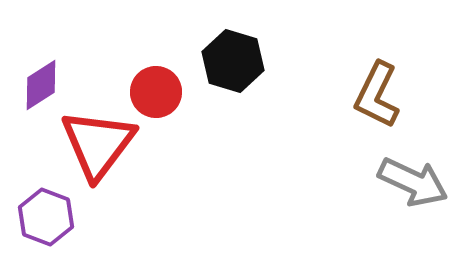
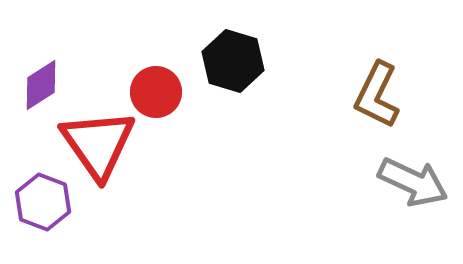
red triangle: rotated 12 degrees counterclockwise
purple hexagon: moved 3 px left, 15 px up
